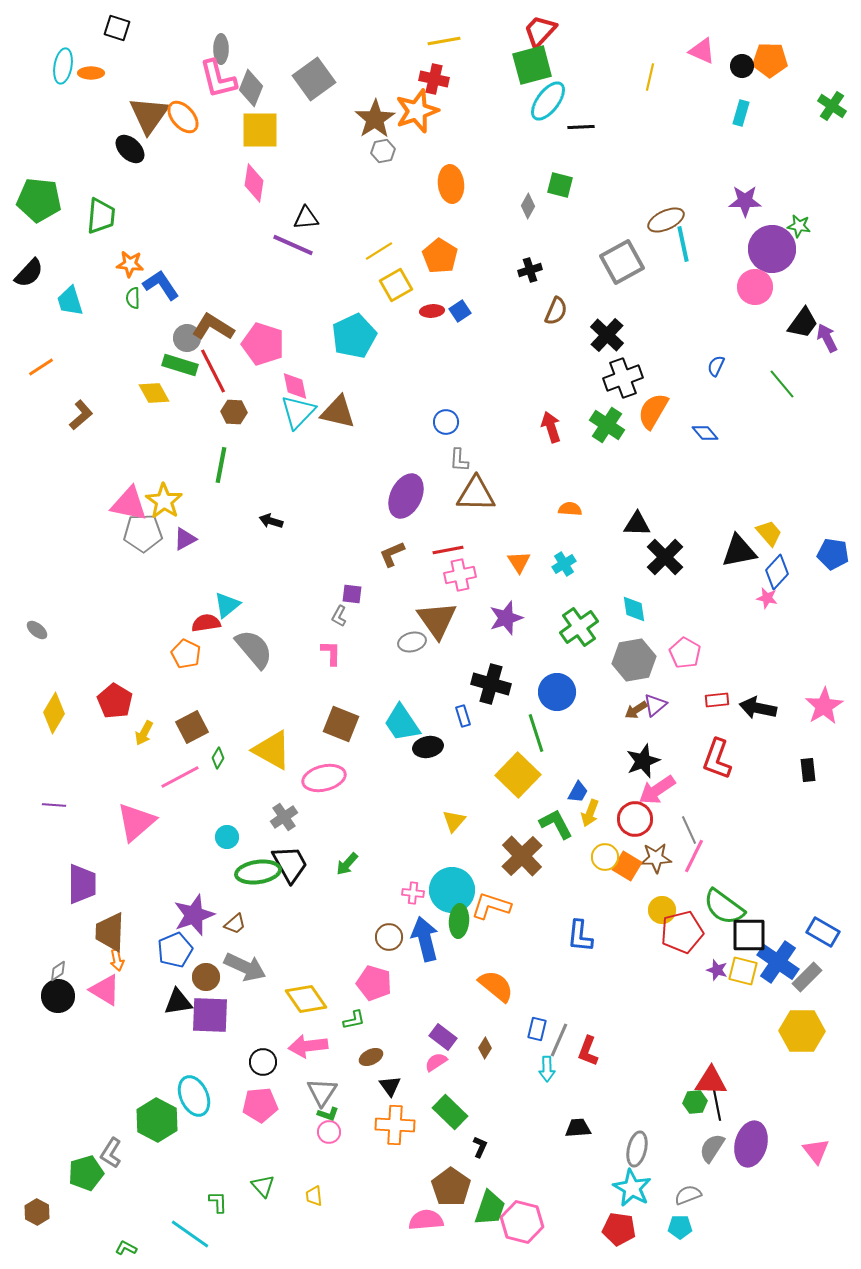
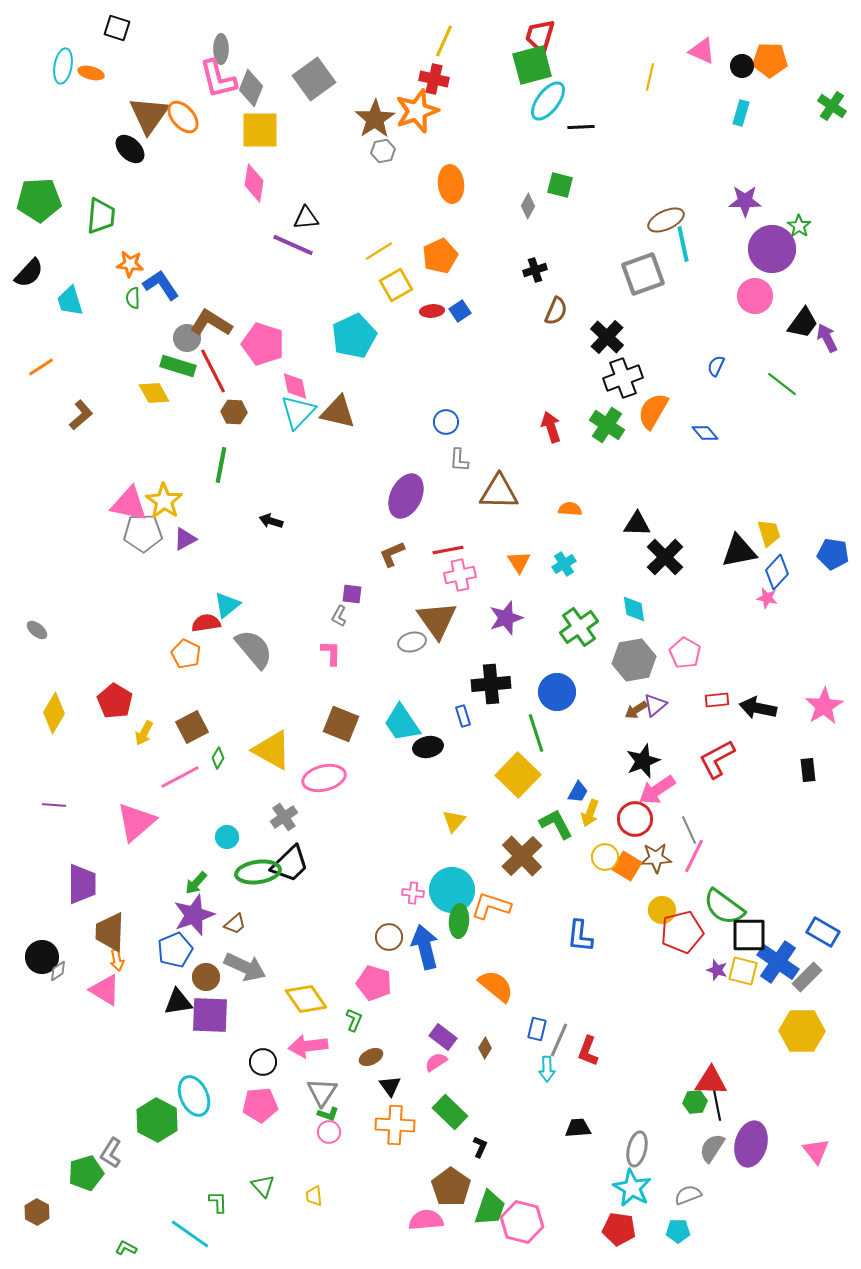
red trapezoid at (540, 31): moved 5 px down; rotated 27 degrees counterclockwise
yellow line at (444, 41): rotated 56 degrees counterclockwise
orange ellipse at (91, 73): rotated 15 degrees clockwise
green pentagon at (39, 200): rotated 9 degrees counterclockwise
green star at (799, 226): rotated 25 degrees clockwise
orange pentagon at (440, 256): rotated 16 degrees clockwise
gray square at (622, 262): moved 21 px right, 12 px down; rotated 9 degrees clockwise
black cross at (530, 270): moved 5 px right
pink circle at (755, 287): moved 9 px down
brown L-shape at (213, 327): moved 2 px left, 4 px up
black cross at (607, 335): moved 2 px down
green rectangle at (180, 365): moved 2 px left, 1 px down
green line at (782, 384): rotated 12 degrees counterclockwise
brown triangle at (476, 494): moved 23 px right, 2 px up
yellow trapezoid at (769, 533): rotated 24 degrees clockwise
black cross at (491, 684): rotated 21 degrees counterclockwise
red L-shape at (717, 759): rotated 42 degrees clockwise
black trapezoid at (290, 864): rotated 75 degrees clockwise
green arrow at (347, 864): moved 151 px left, 19 px down
blue arrow at (425, 939): moved 8 px down
black circle at (58, 996): moved 16 px left, 39 px up
green L-shape at (354, 1020): rotated 55 degrees counterclockwise
cyan pentagon at (680, 1227): moved 2 px left, 4 px down
